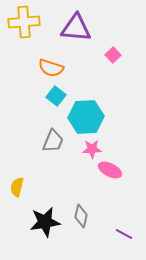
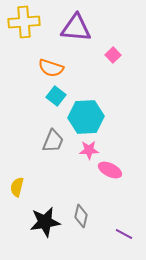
pink star: moved 3 px left, 1 px down
